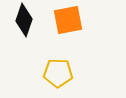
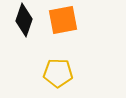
orange square: moved 5 px left
